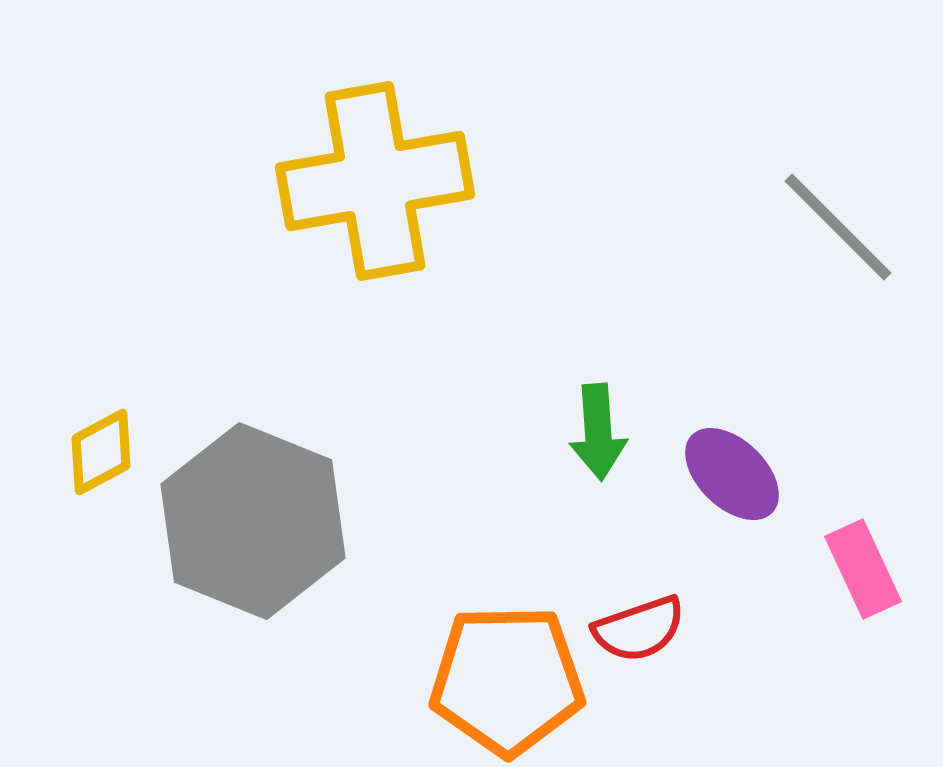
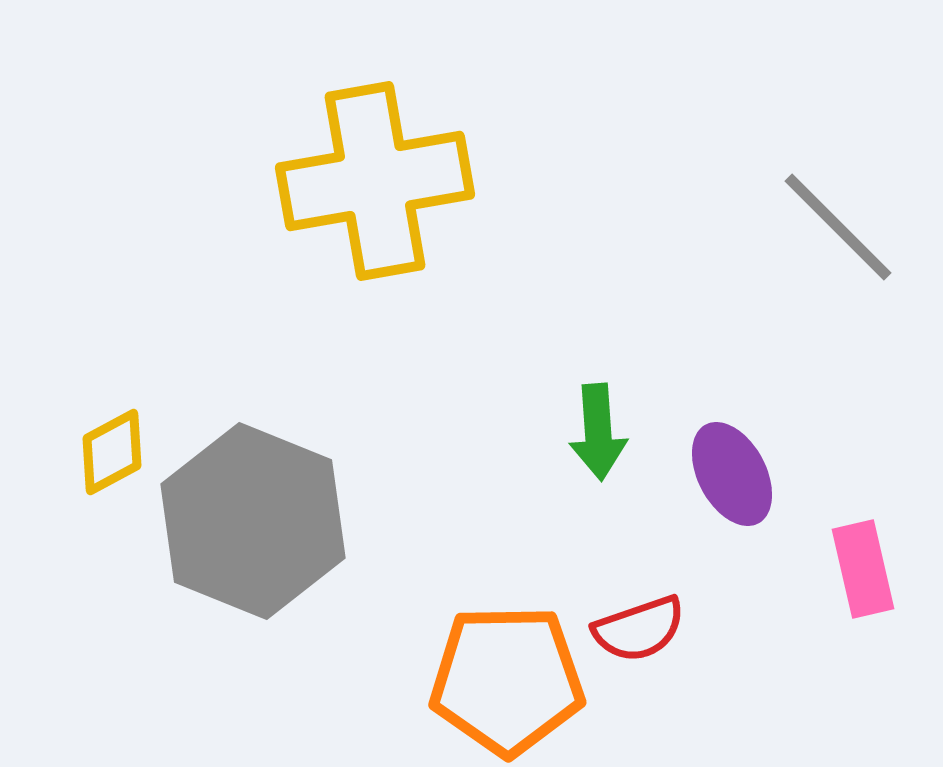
yellow diamond: moved 11 px right
purple ellipse: rotated 18 degrees clockwise
pink rectangle: rotated 12 degrees clockwise
